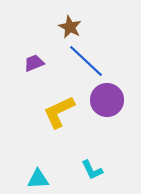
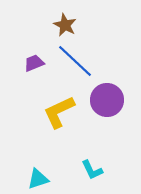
brown star: moved 5 px left, 2 px up
blue line: moved 11 px left
cyan triangle: rotated 15 degrees counterclockwise
